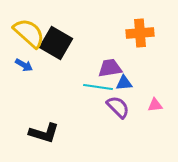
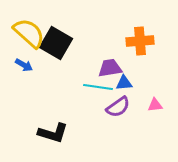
orange cross: moved 8 px down
purple semicircle: rotated 100 degrees clockwise
black L-shape: moved 9 px right
